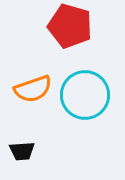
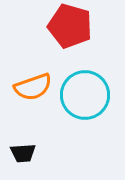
orange semicircle: moved 2 px up
black trapezoid: moved 1 px right, 2 px down
